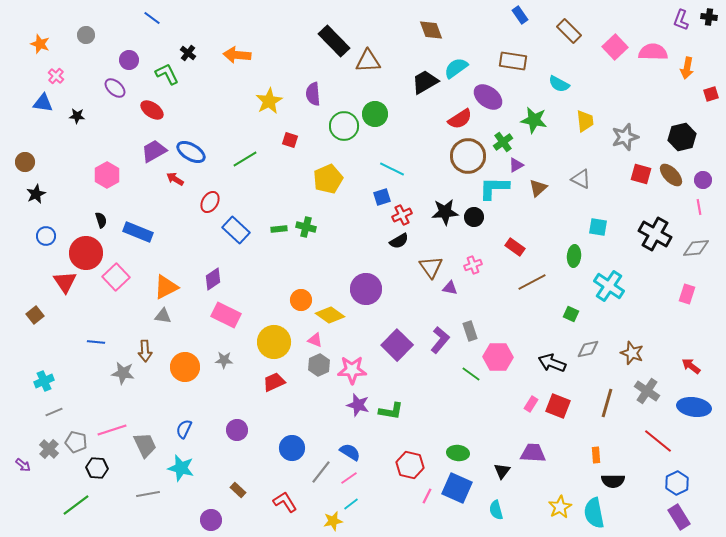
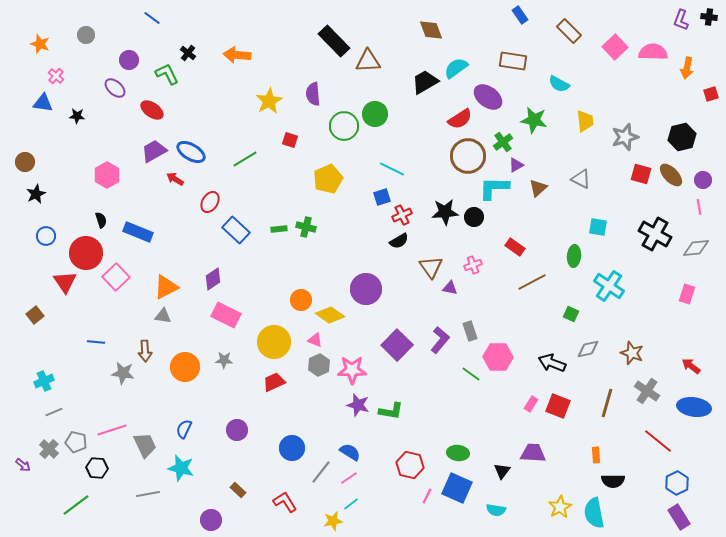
cyan semicircle at (496, 510): rotated 66 degrees counterclockwise
